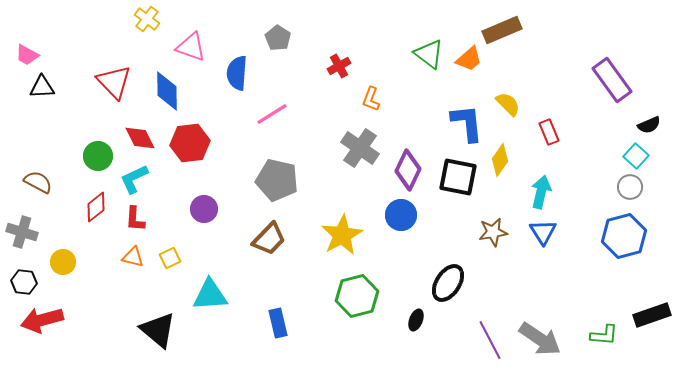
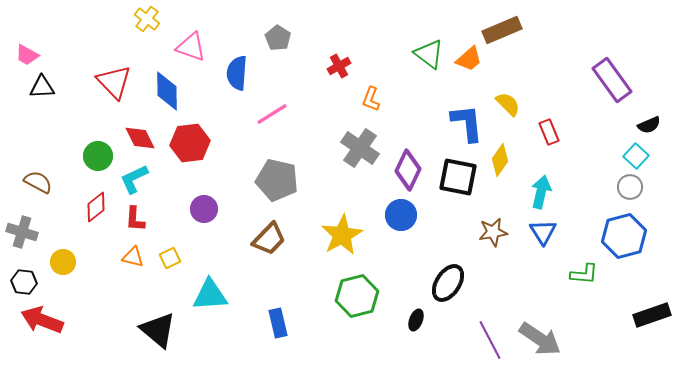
red arrow at (42, 320): rotated 36 degrees clockwise
green L-shape at (604, 335): moved 20 px left, 61 px up
